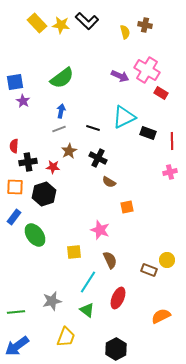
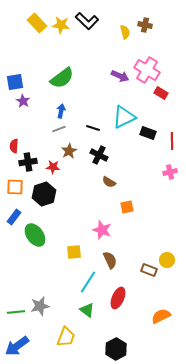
black cross at (98, 158): moved 1 px right, 3 px up
pink star at (100, 230): moved 2 px right
gray star at (52, 301): moved 12 px left, 5 px down
